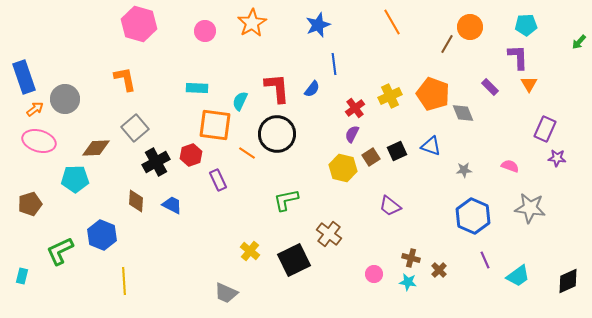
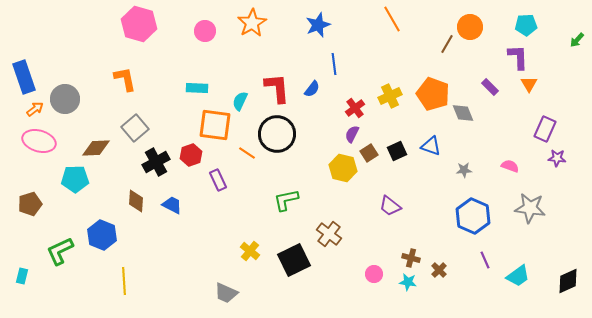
orange line at (392, 22): moved 3 px up
green arrow at (579, 42): moved 2 px left, 2 px up
brown square at (371, 157): moved 2 px left, 4 px up
